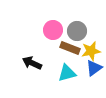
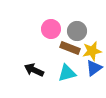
pink circle: moved 2 px left, 1 px up
yellow star: moved 1 px right
black arrow: moved 2 px right, 7 px down
